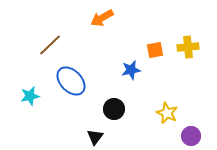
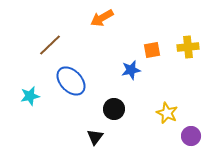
orange square: moved 3 px left
